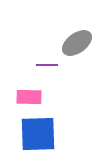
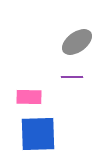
gray ellipse: moved 1 px up
purple line: moved 25 px right, 12 px down
